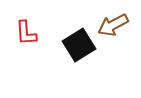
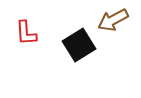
brown arrow: moved 5 px up
